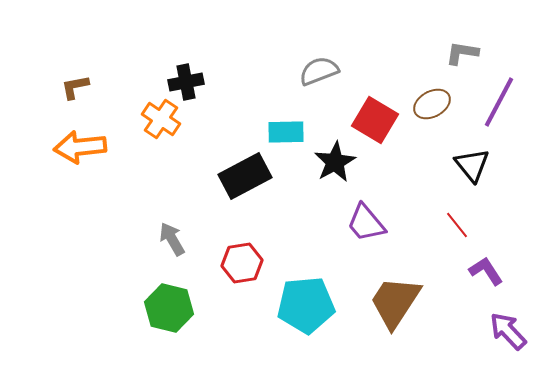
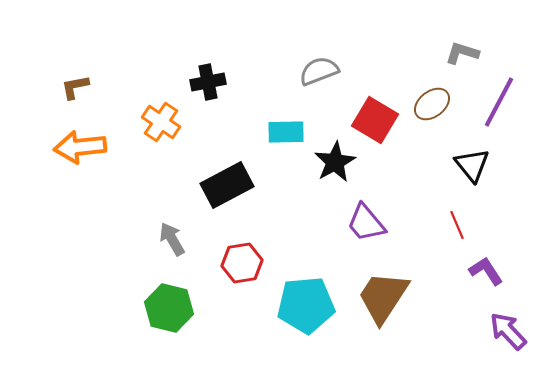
gray L-shape: rotated 8 degrees clockwise
black cross: moved 22 px right
brown ellipse: rotated 9 degrees counterclockwise
orange cross: moved 3 px down
black rectangle: moved 18 px left, 9 px down
red line: rotated 16 degrees clockwise
brown trapezoid: moved 12 px left, 5 px up
